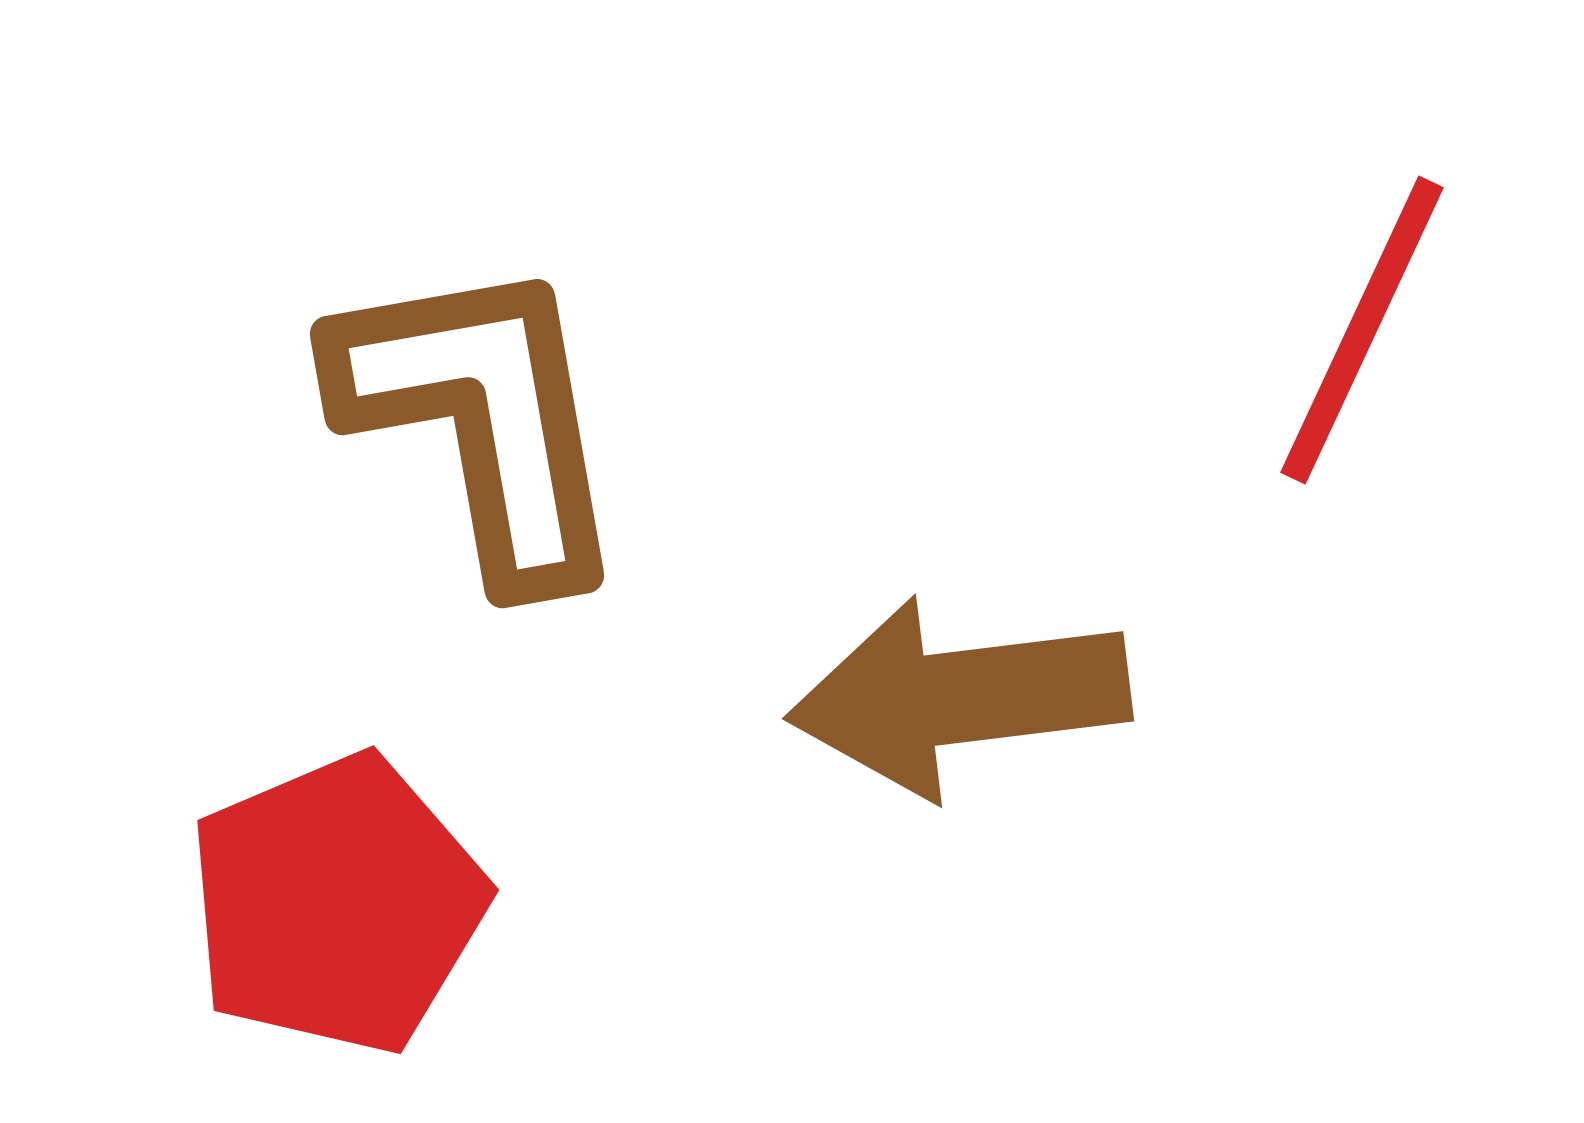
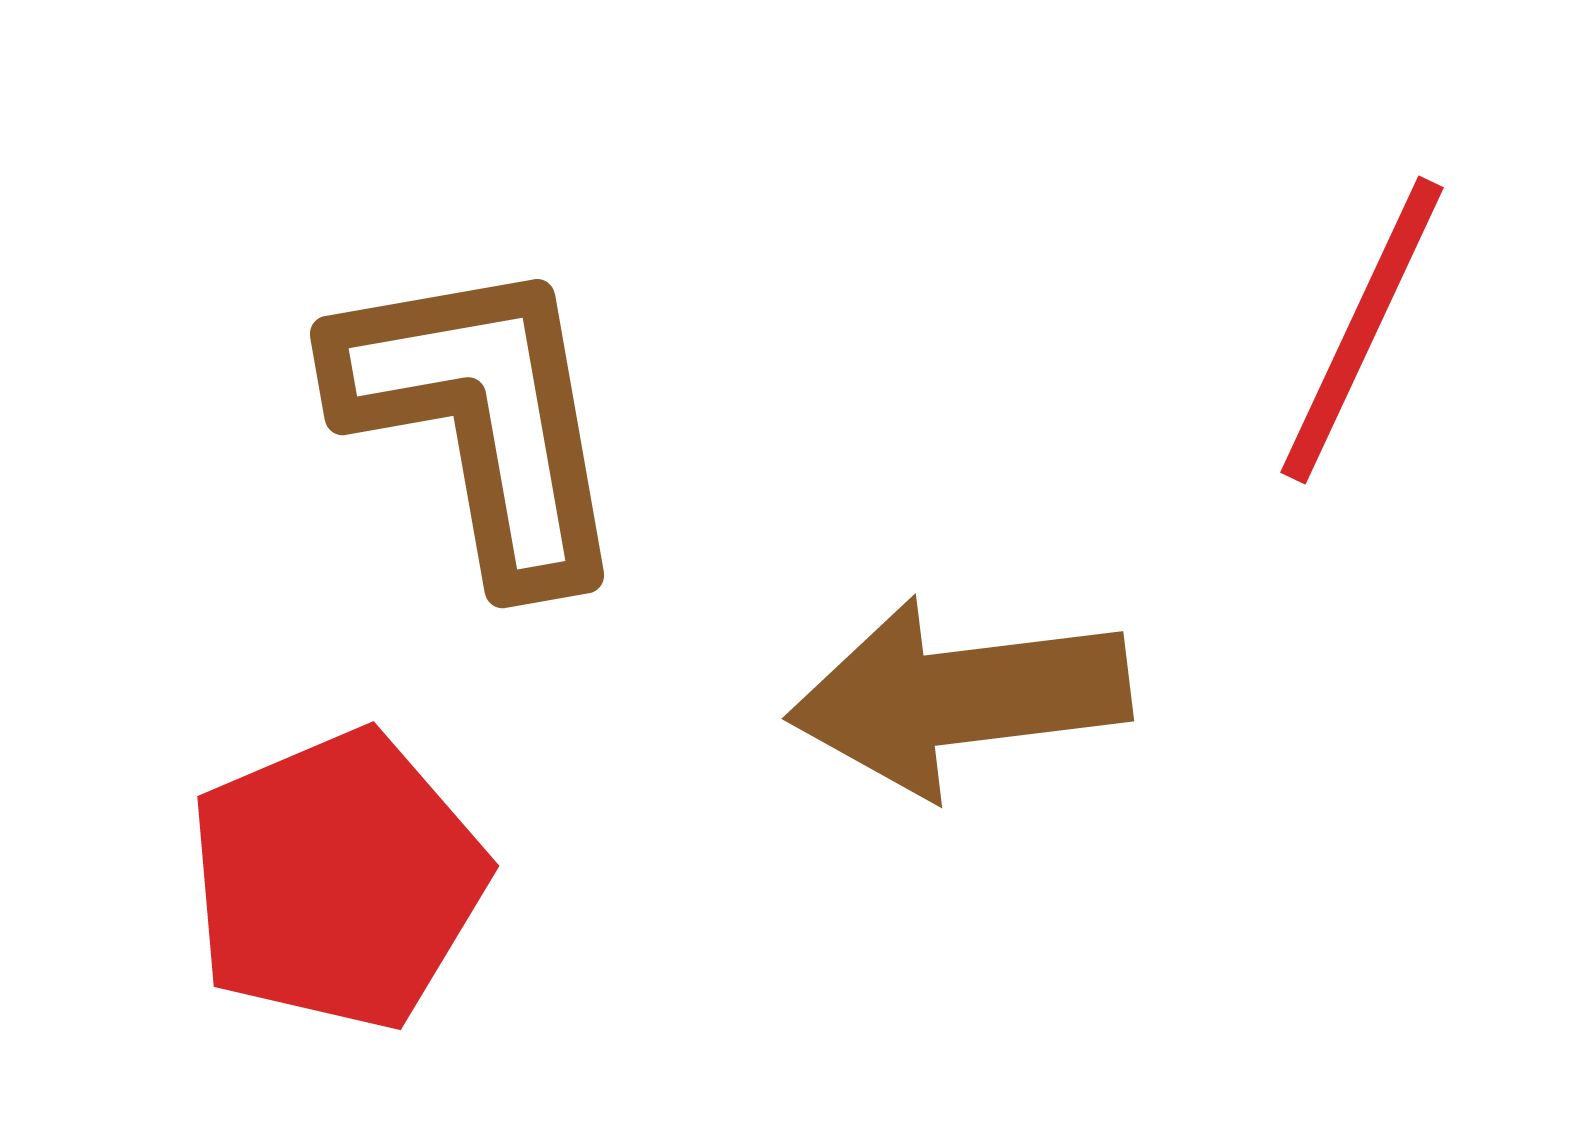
red pentagon: moved 24 px up
